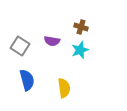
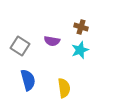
blue semicircle: moved 1 px right
